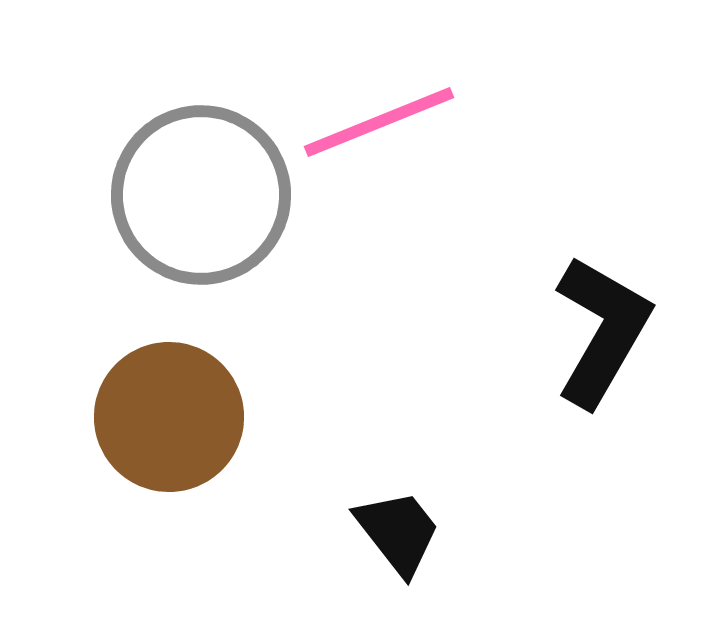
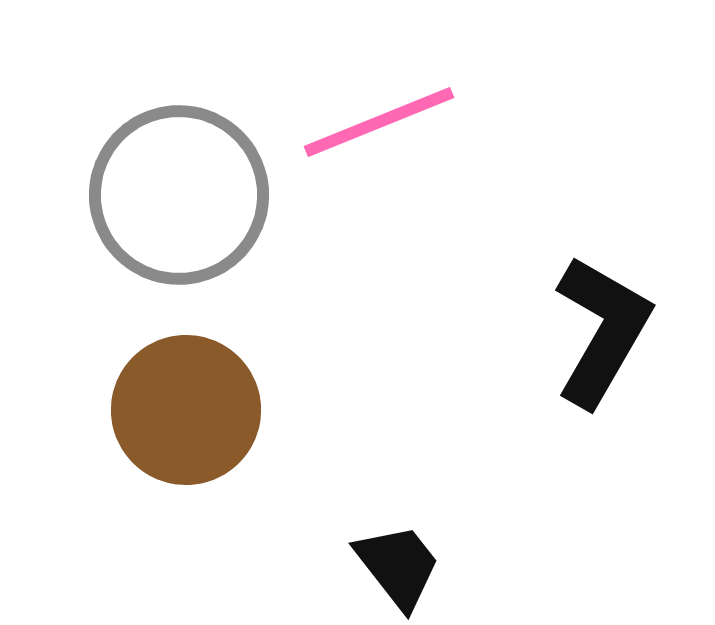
gray circle: moved 22 px left
brown circle: moved 17 px right, 7 px up
black trapezoid: moved 34 px down
